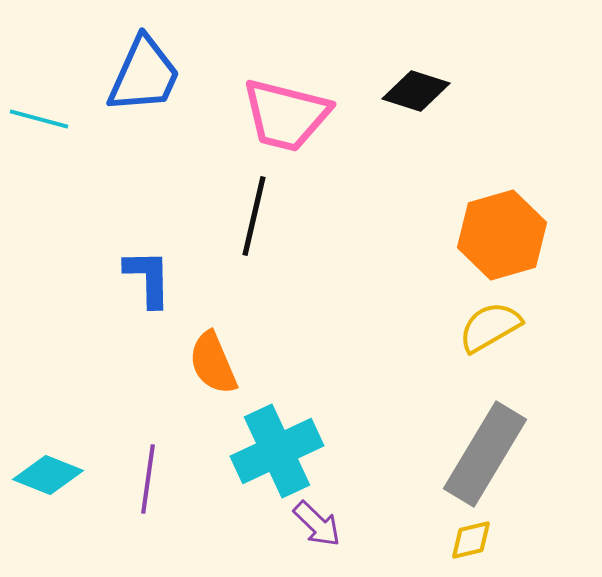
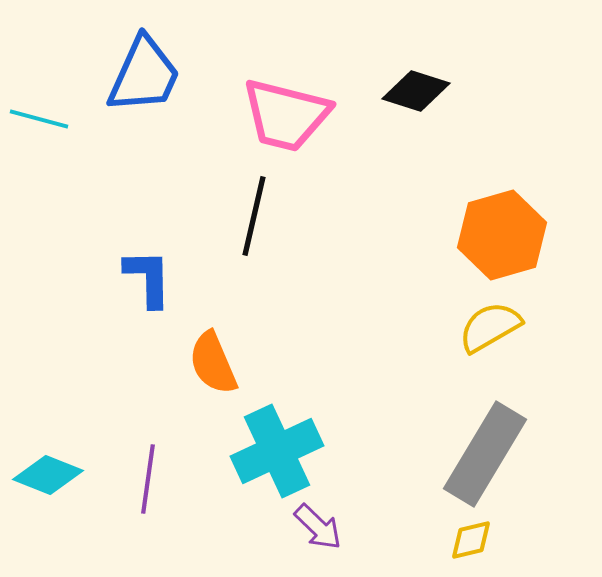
purple arrow: moved 1 px right, 3 px down
